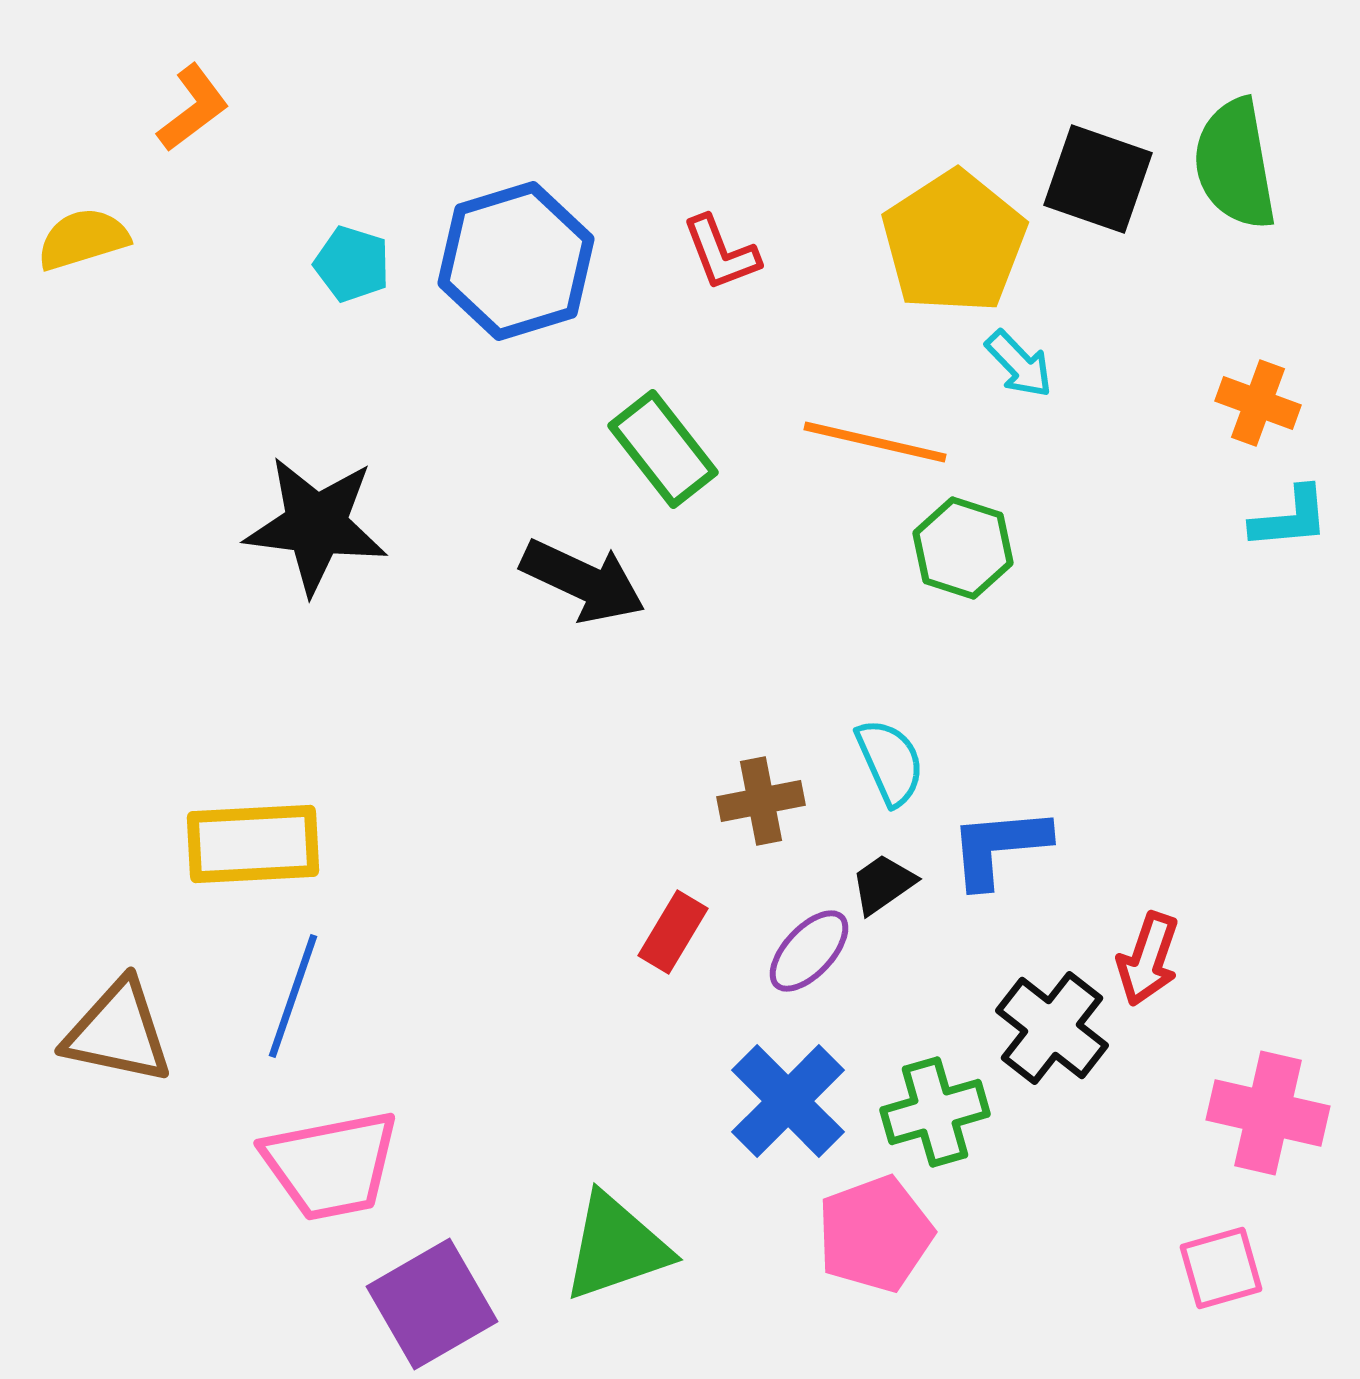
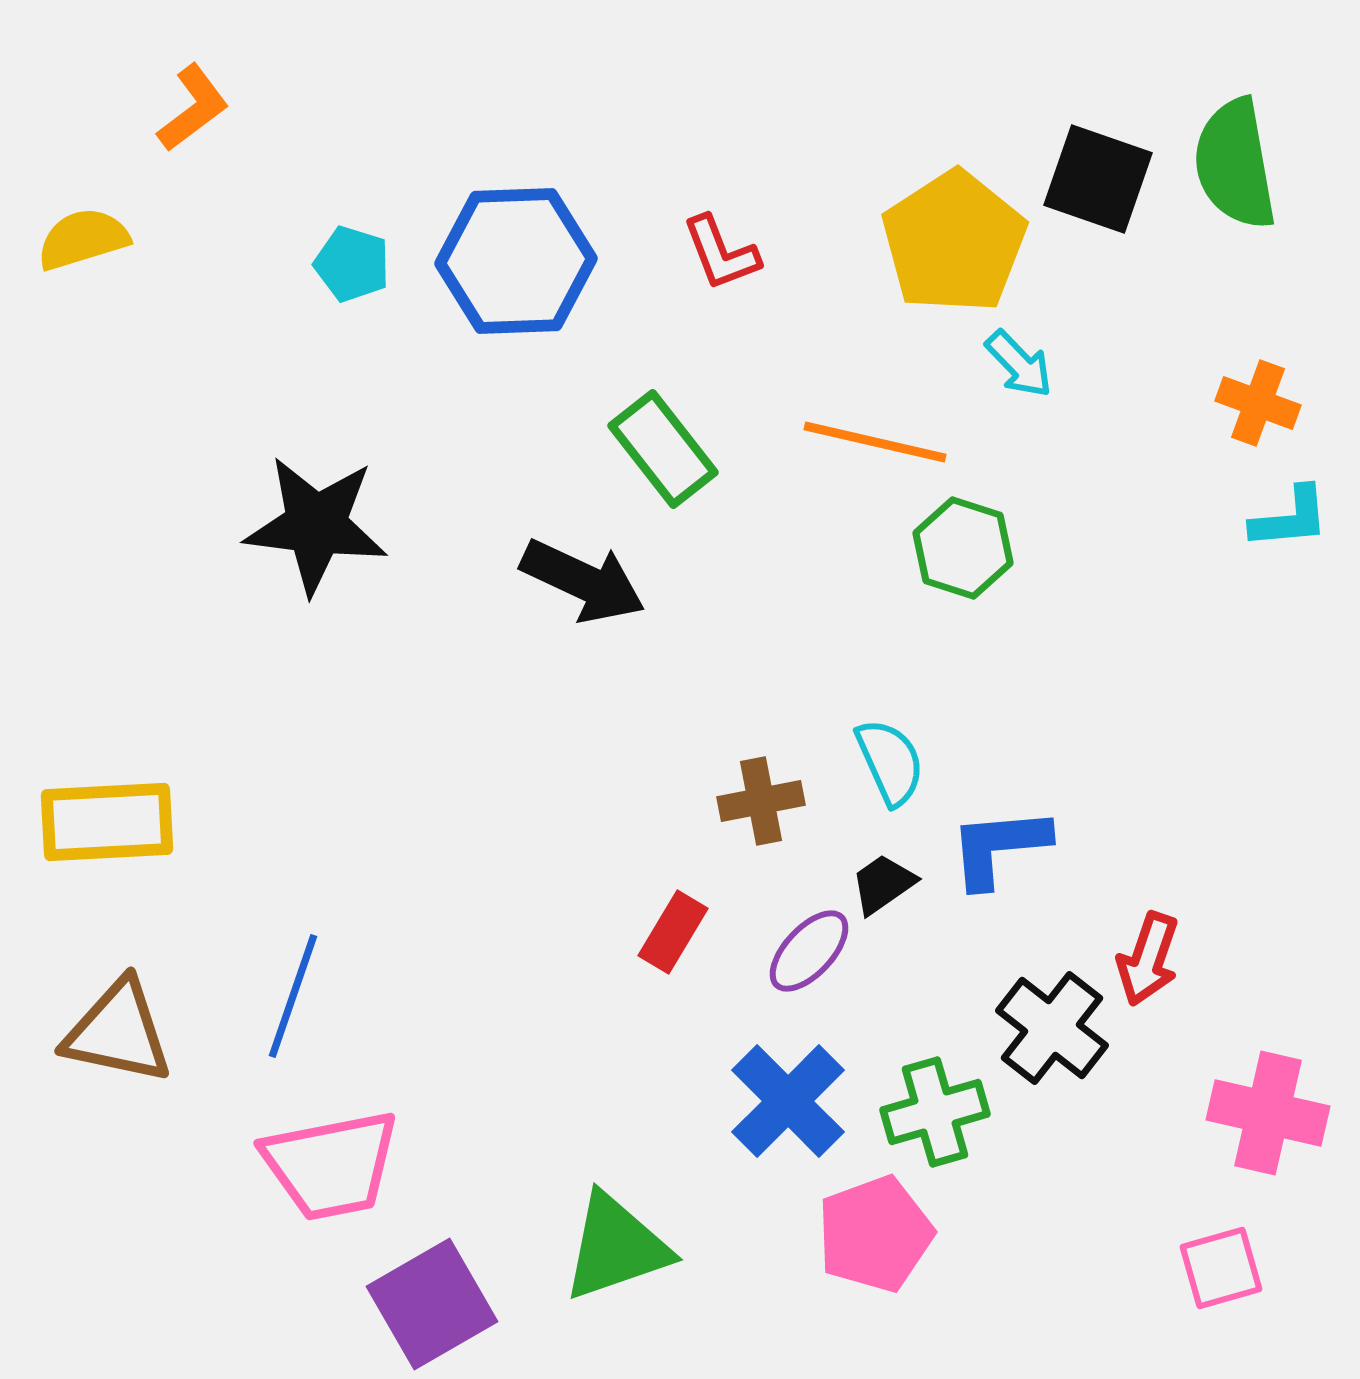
blue hexagon: rotated 15 degrees clockwise
yellow rectangle: moved 146 px left, 22 px up
